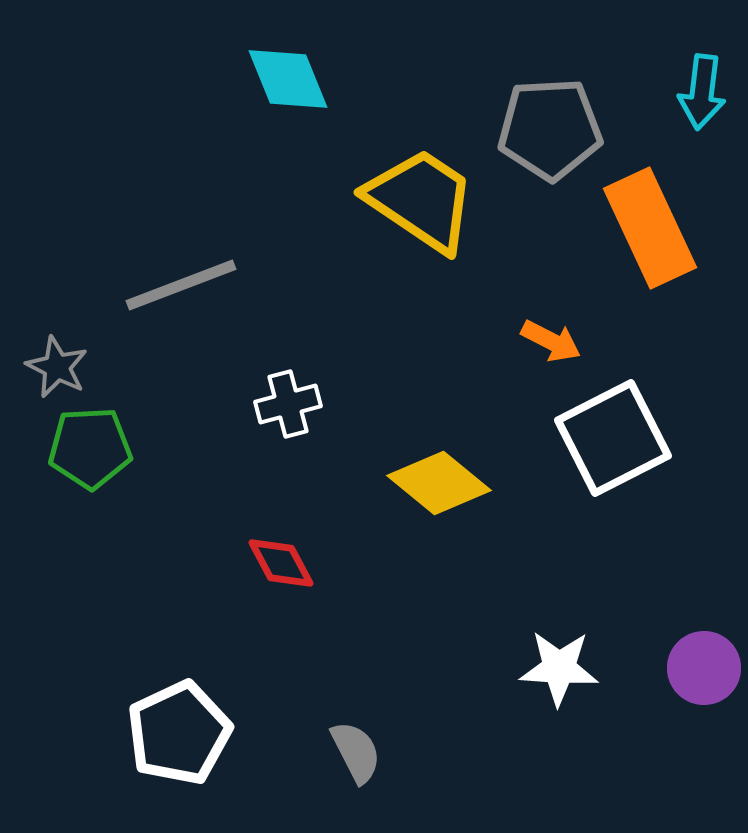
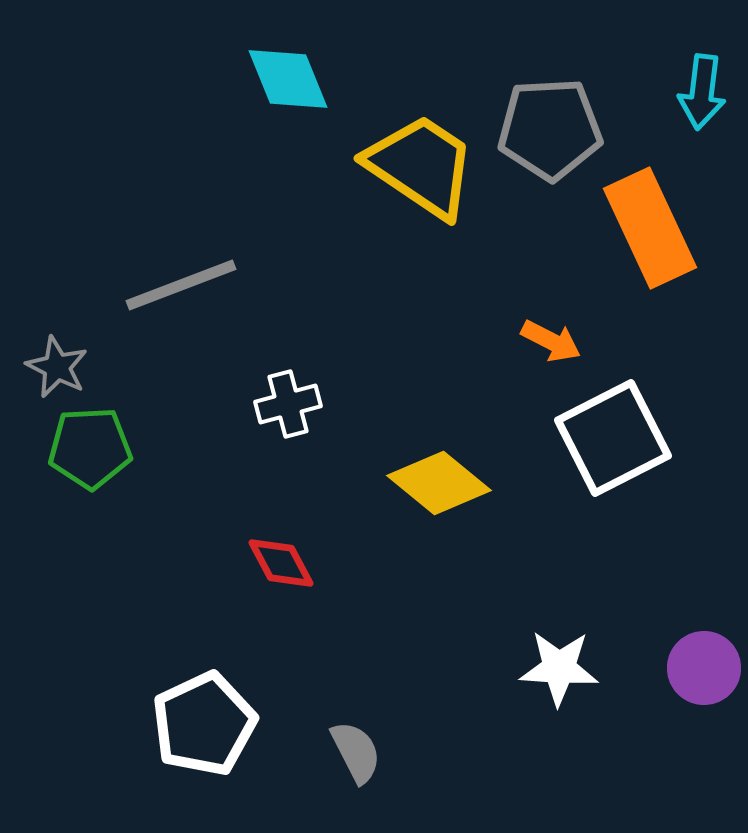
yellow trapezoid: moved 34 px up
white pentagon: moved 25 px right, 9 px up
